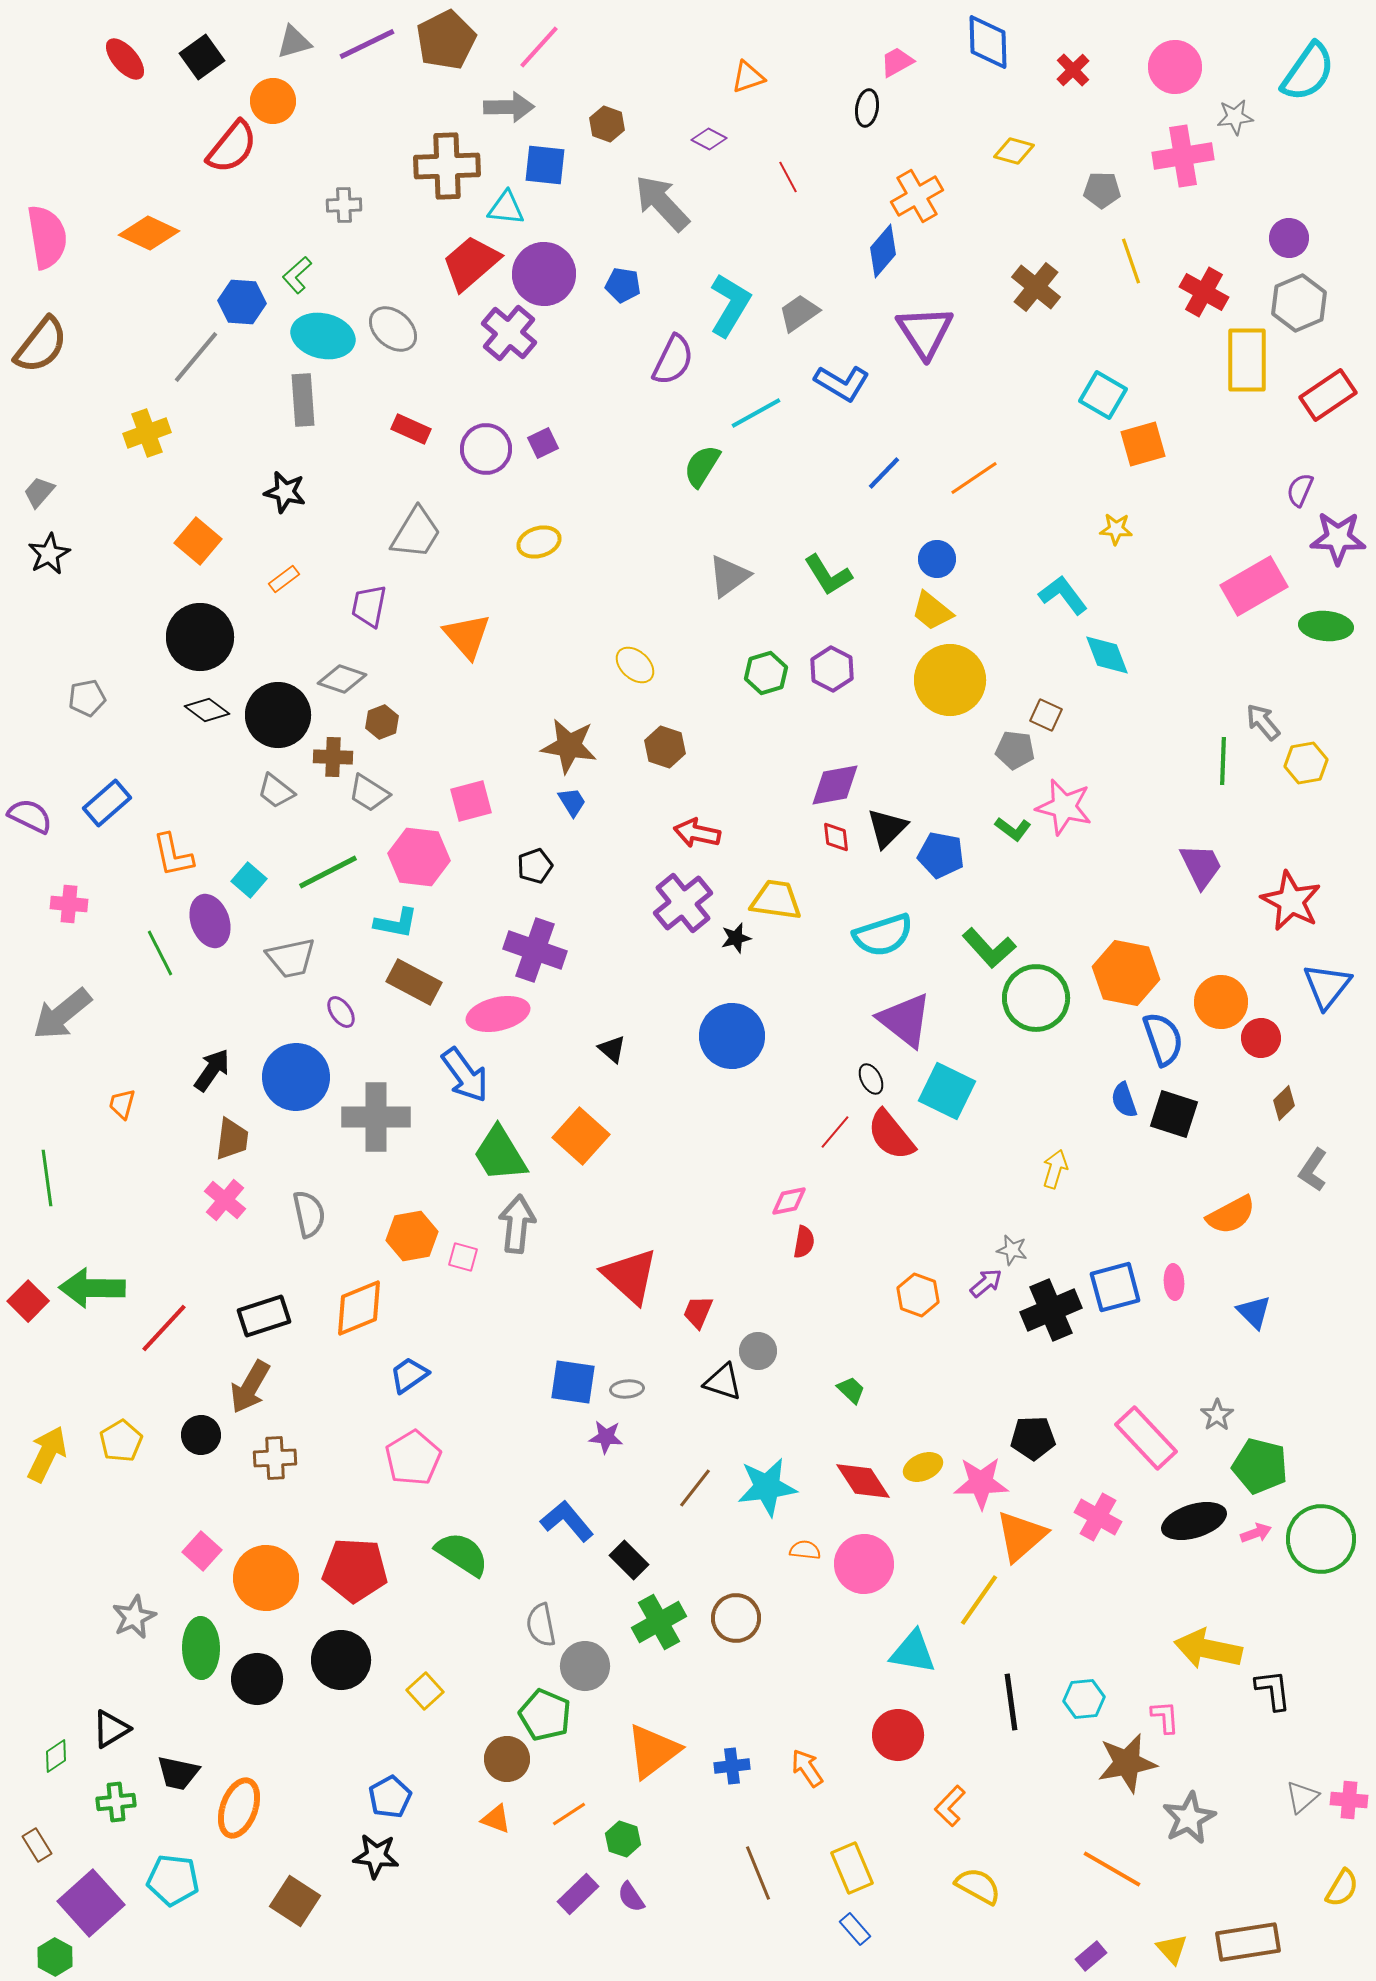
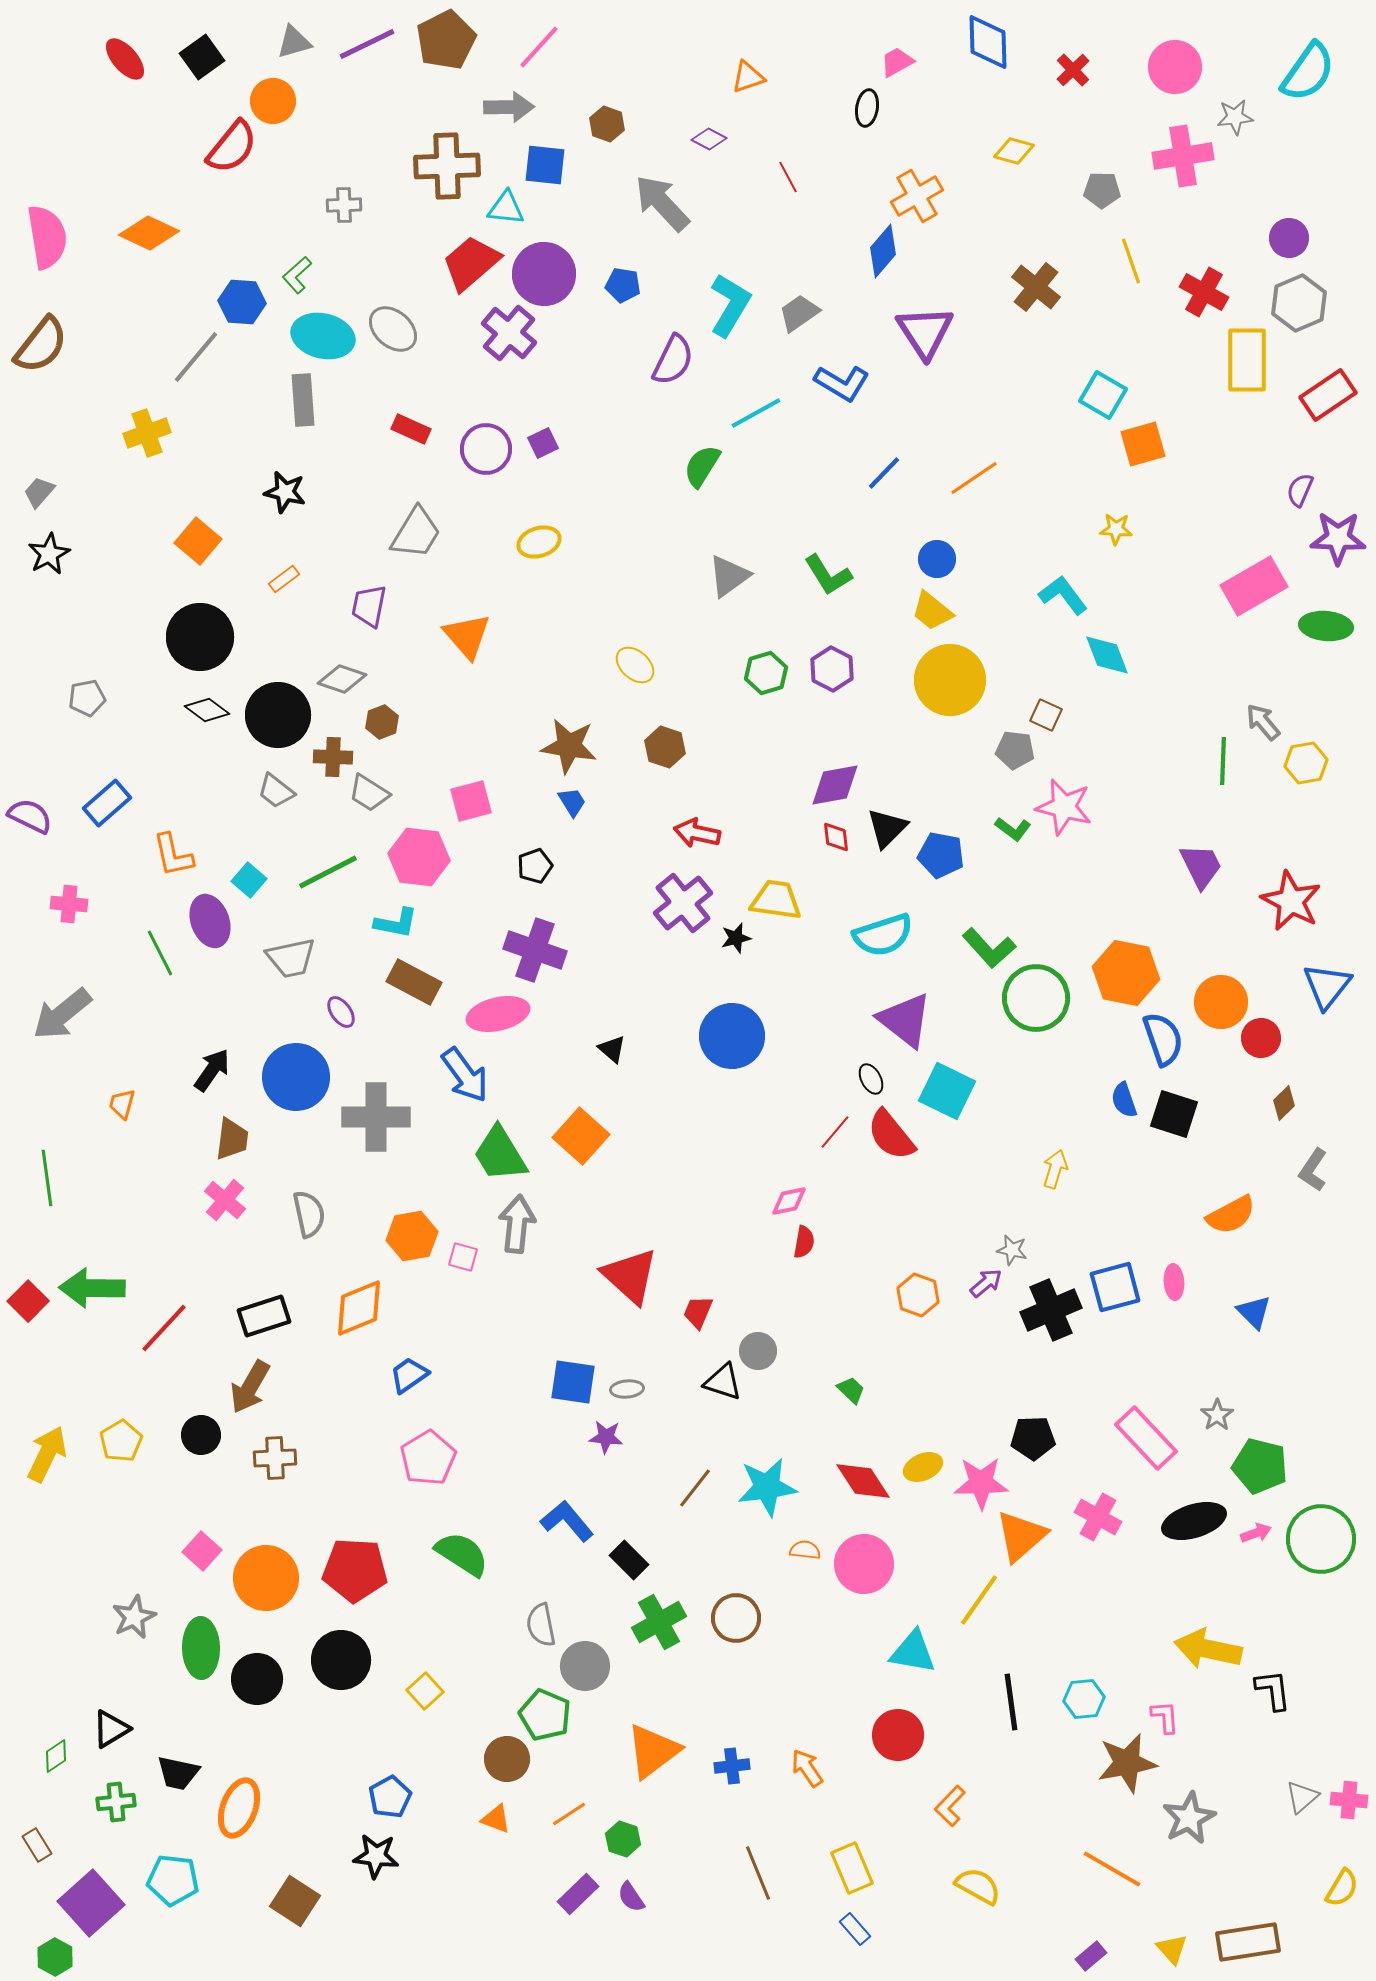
pink pentagon at (413, 1458): moved 15 px right
